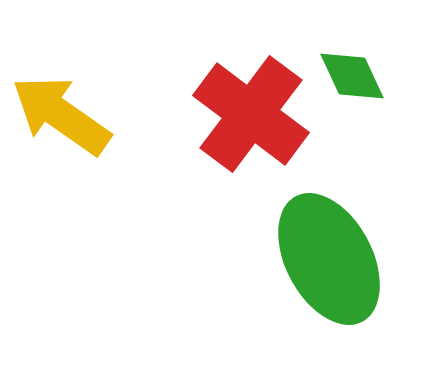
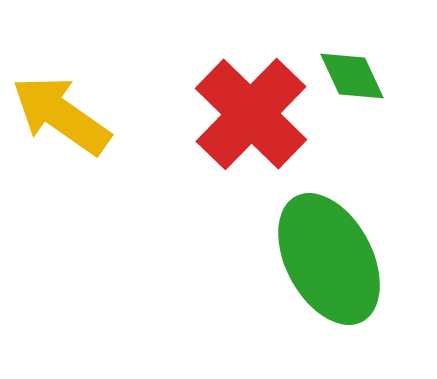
red cross: rotated 7 degrees clockwise
